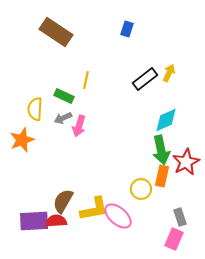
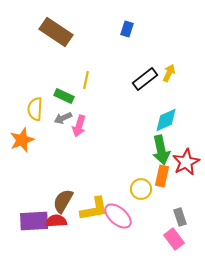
pink rectangle: rotated 60 degrees counterclockwise
